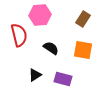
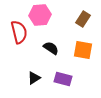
red semicircle: moved 3 px up
black triangle: moved 1 px left, 3 px down
